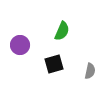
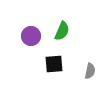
purple circle: moved 11 px right, 9 px up
black square: rotated 12 degrees clockwise
